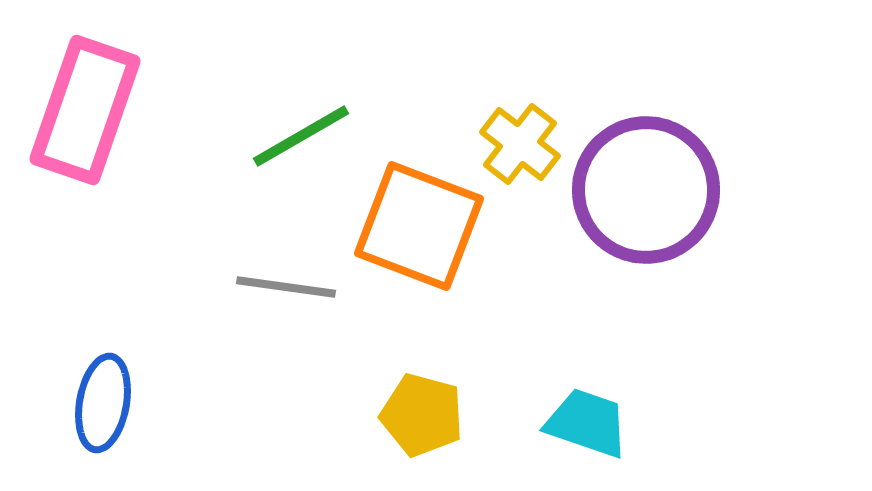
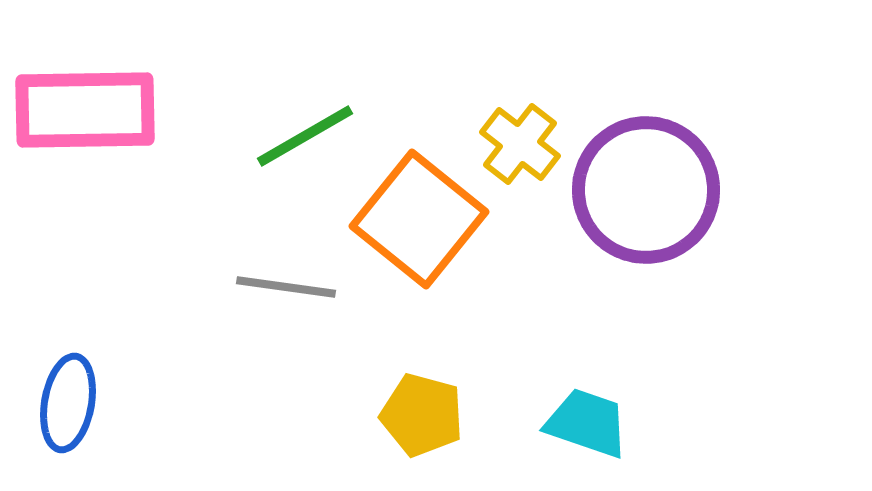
pink rectangle: rotated 70 degrees clockwise
green line: moved 4 px right
orange square: moved 7 px up; rotated 18 degrees clockwise
blue ellipse: moved 35 px left
